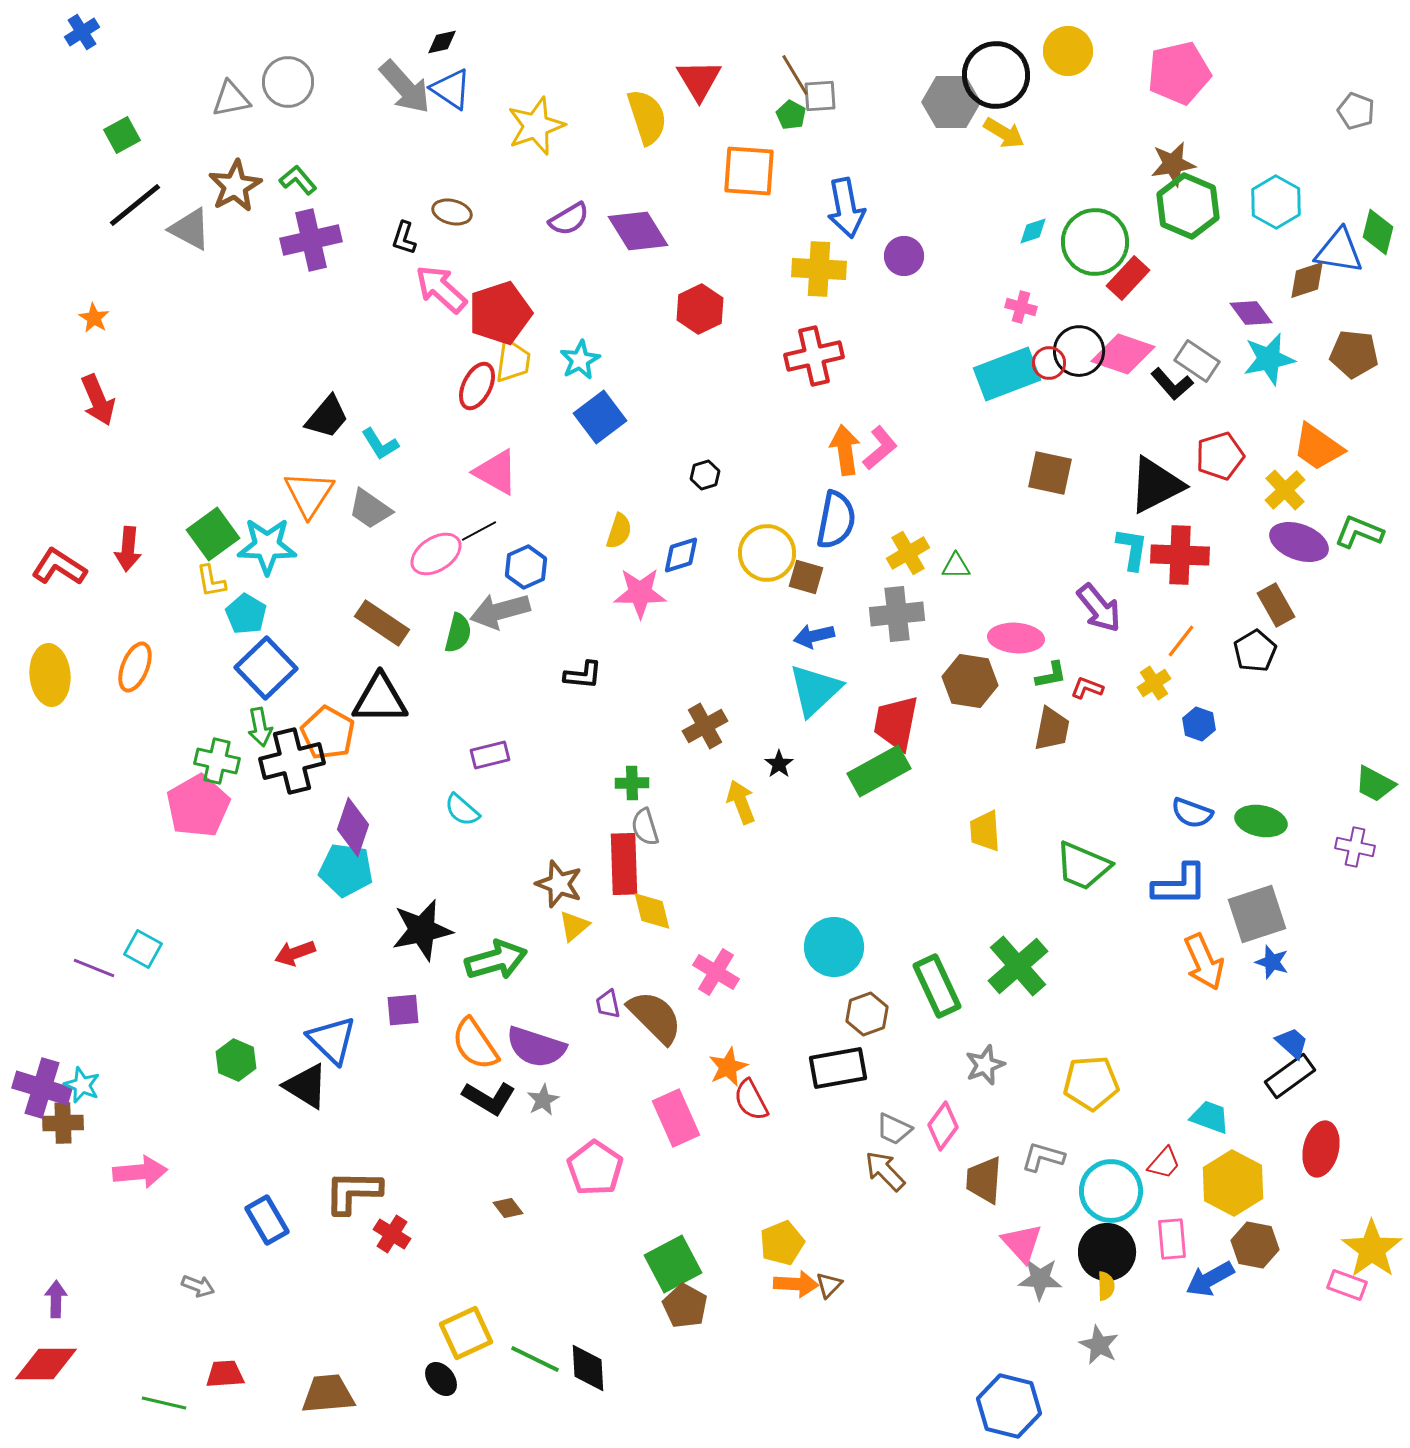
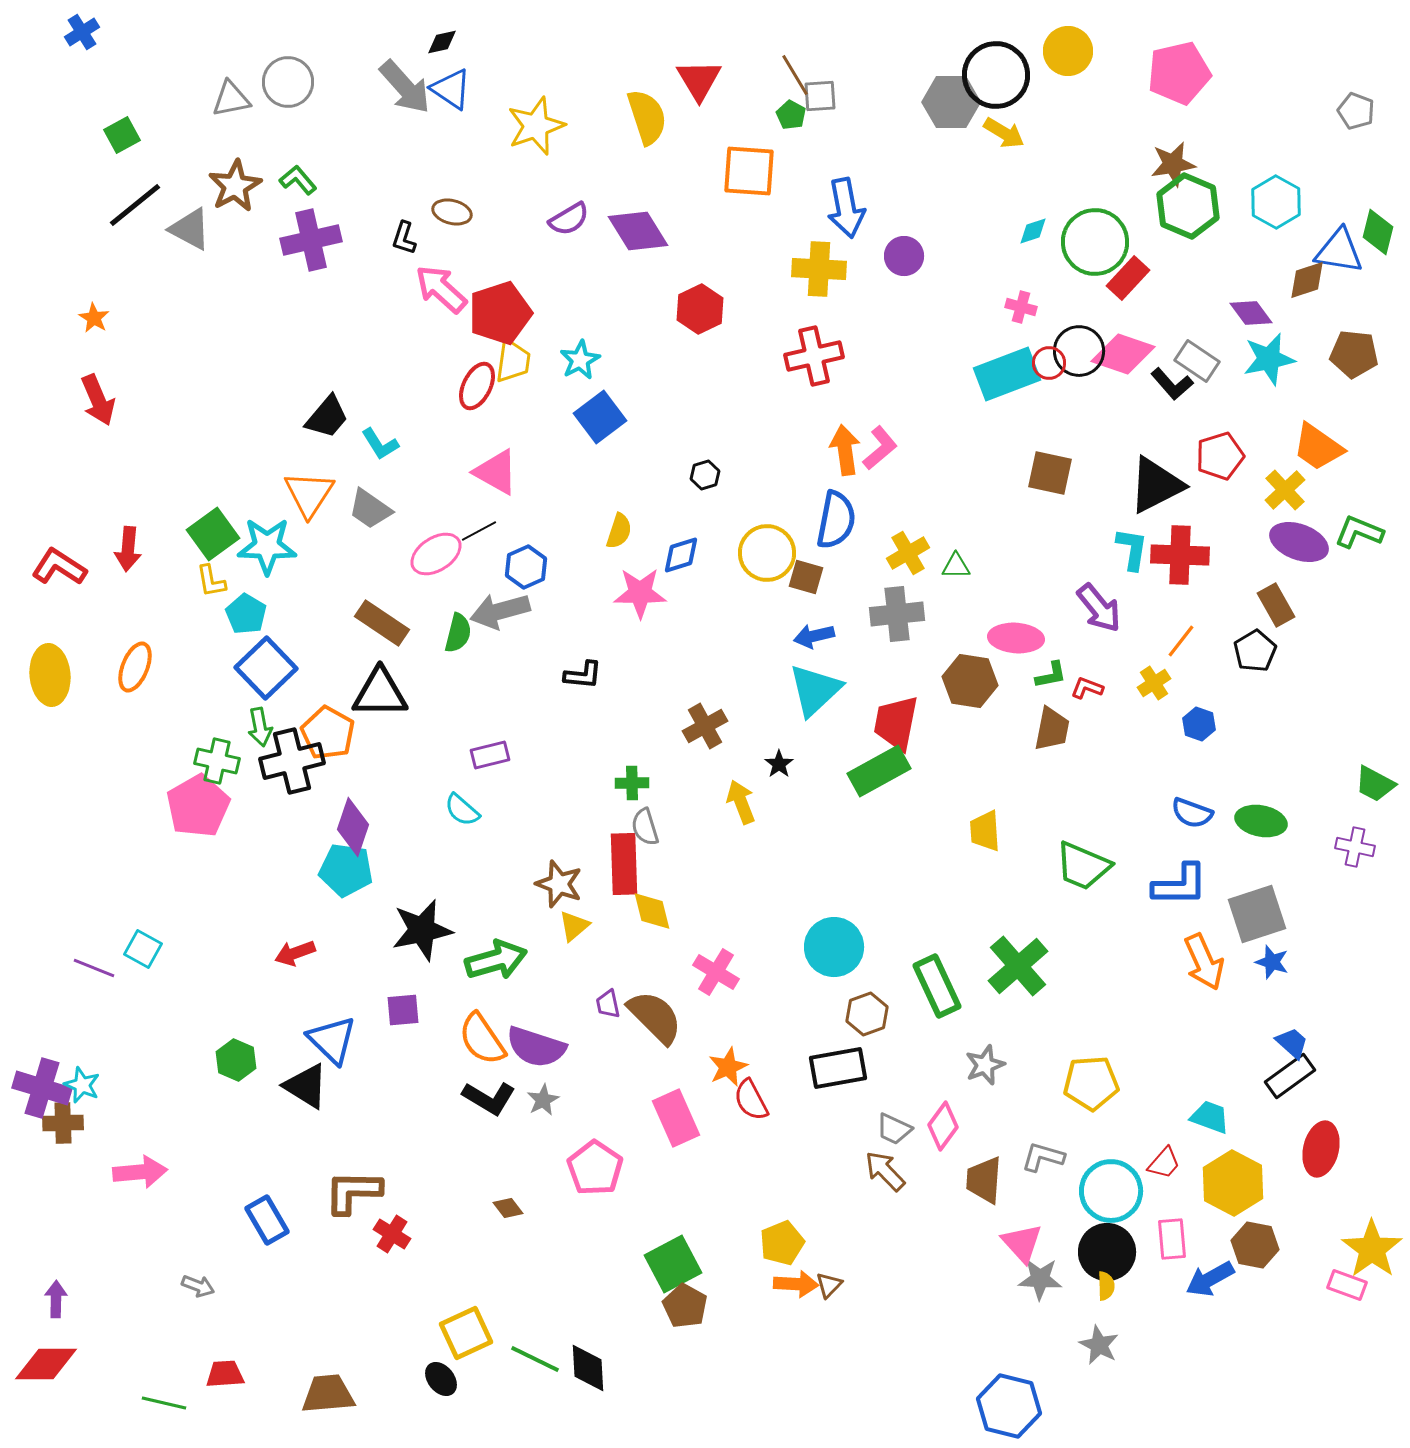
black triangle at (380, 699): moved 6 px up
orange semicircle at (475, 1044): moved 7 px right, 5 px up
